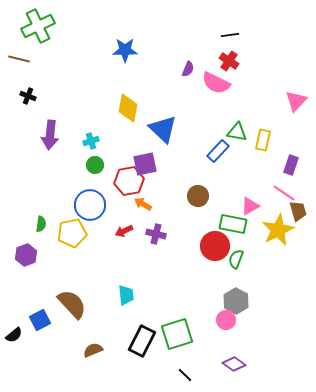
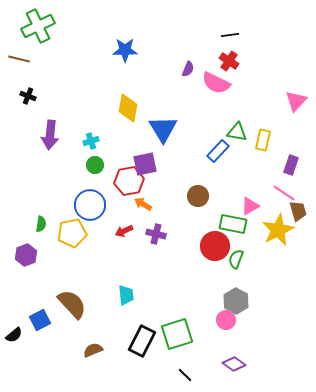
blue triangle at (163, 129): rotated 16 degrees clockwise
